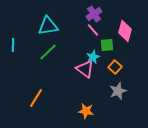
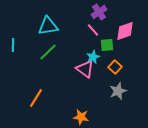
purple cross: moved 5 px right, 2 px up
pink diamond: rotated 55 degrees clockwise
orange star: moved 5 px left, 6 px down
